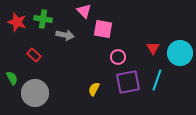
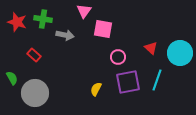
pink triangle: rotated 21 degrees clockwise
red triangle: moved 2 px left; rotated 16 degrees counterclockwise
yellow semicircle: moved 2 px right
